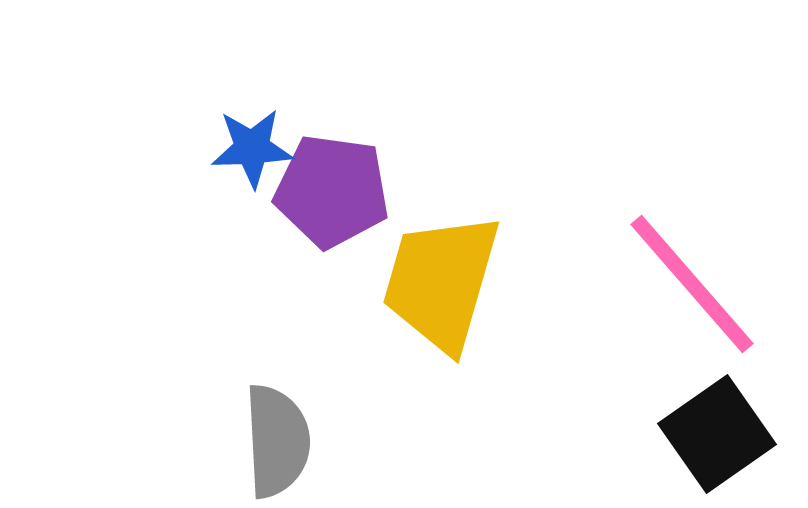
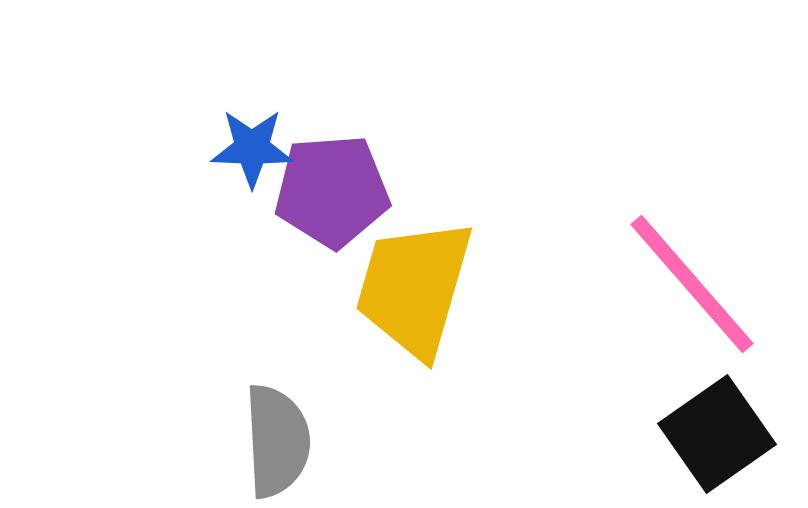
blue star: rotated 4 degrees clockwise
purple pentagon: rotated 12 degrees counterclockwise
yellow trapezoid: moved 27 px left, 6 px down
